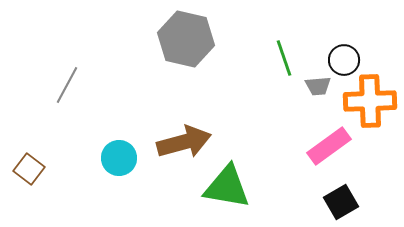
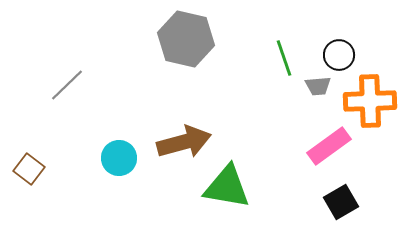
black circle: moved 5 px left, 5 px up
gray line: rotated 18 degrees clockwise
